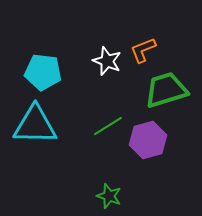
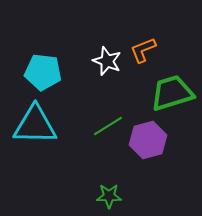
green trapezoid: moved 6 px right, 3 px down
green star: rotated 20 degrees counterclockwise
